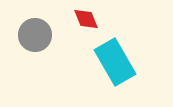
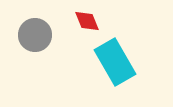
red diamond: moved 1 px right, 2 px down
